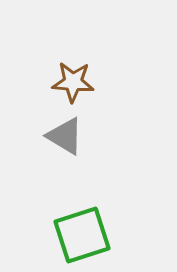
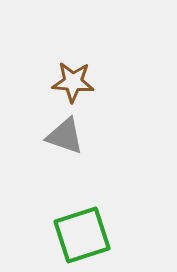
gray triangle: rotated 12 degrees counterclockwise
